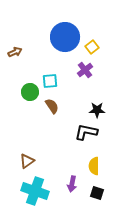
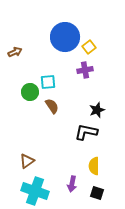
yellow square: moved 3 px left
purple cross: rotated 28 degrees clockwise
cyan square: moved 2 px left, 1 px down
black star: rotated 21 degrees counterclockwise
